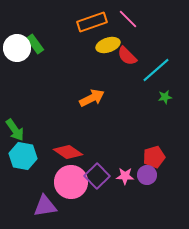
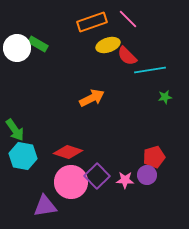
green rectangle: moved 3 px right; rotated 24 degrees counterclockwise
cyan line: moved 6 px left; rotated 32 degrees clockwise
red diamond: rotated 16 degrees counterclockwise
pink star: moved 4 px down
